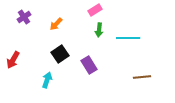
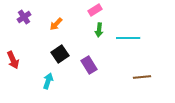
red arrow: rotated 54 degrees counterclockwise
cyan arrow: moved 1 px right, 1 px down
